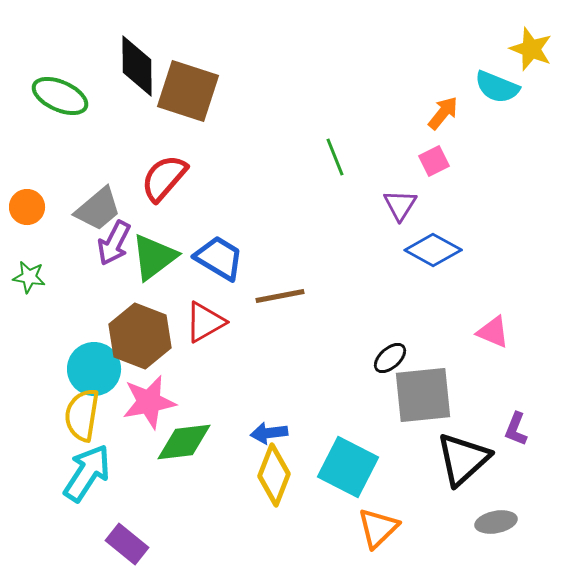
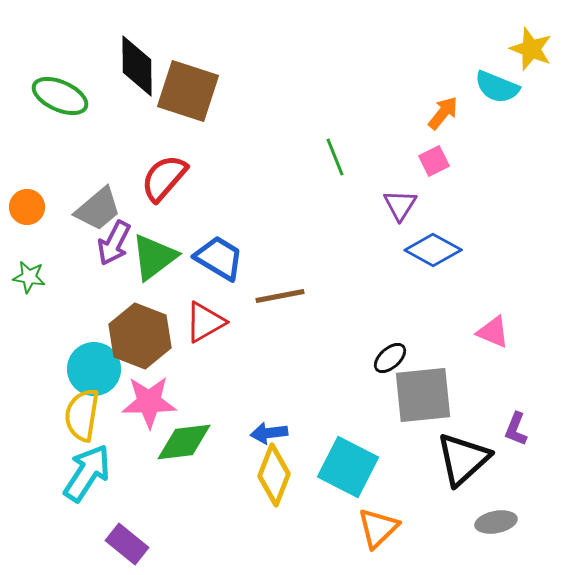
pink star: rotated 10 degrees clockwise
